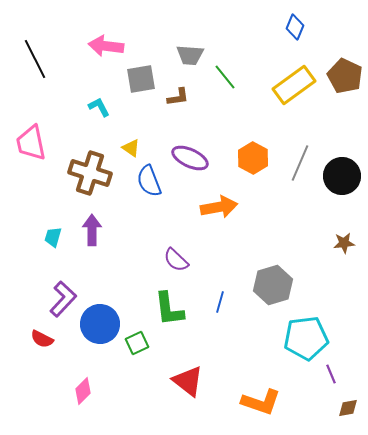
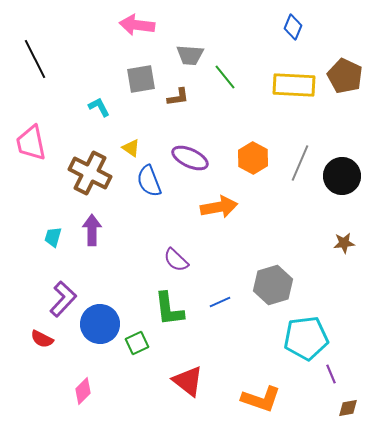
blue diamond: moved 2 px left
pink arrow: moved 31 px right, 21 px up
yellow rectangle: rotated 39 degrees clockwise
brown cross: rotated 9 degrees clockwise
blue line: rotated 50 degrees clockwise
orange L-shape: moved 3 px up
